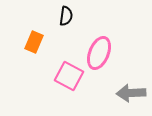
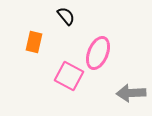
black semicircle: rotated 48 degrees counterclockwise
orange rectangle: rotated 10 degrees counterclockwise
pink ellipse: moved 1 px left
